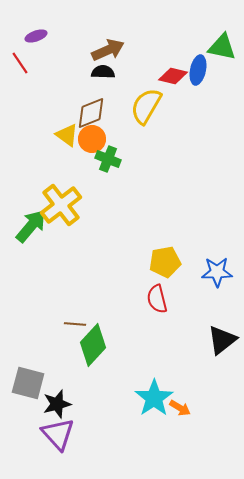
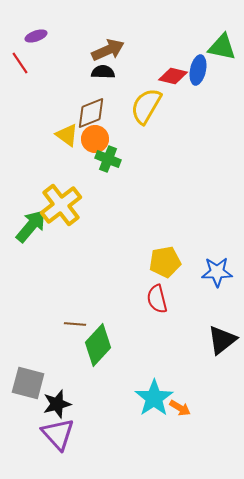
orange circle: moved 3 px right
green diamond: moved 5 px right
